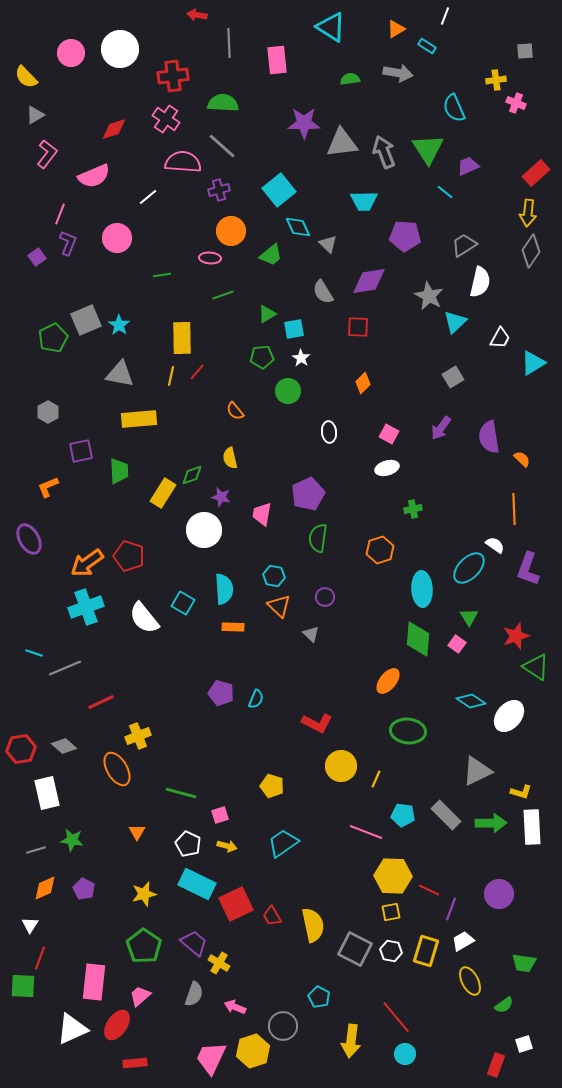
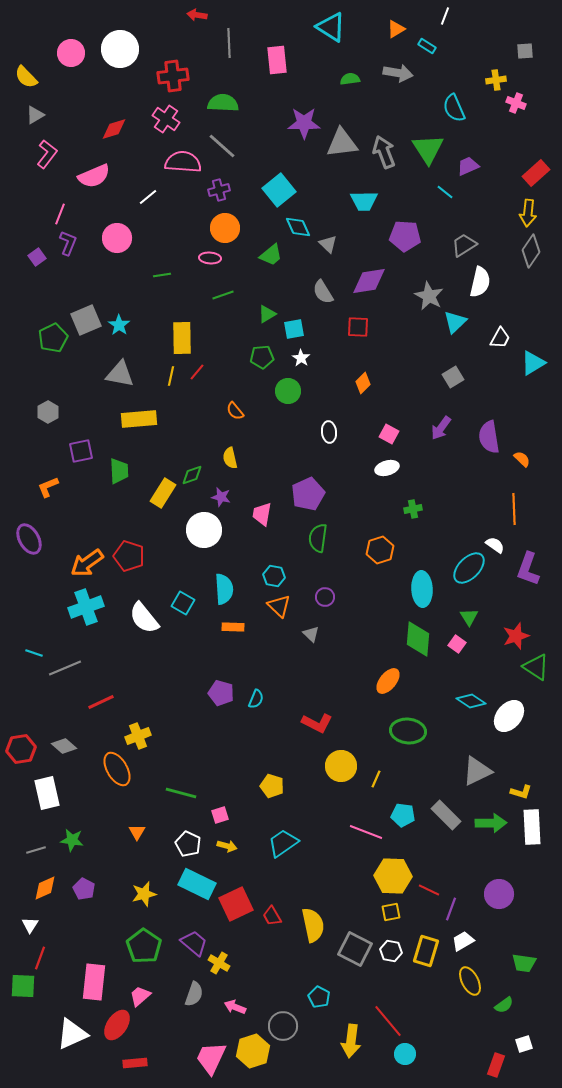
orange circle at (231, 231): moved 6 px left, 3 px up
red line at (396, 1017): moved 8 px left, 4 px down
white triangle at (72, 1029): moved 5 px down
